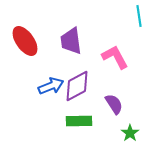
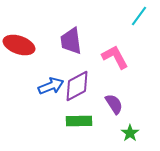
cyan line: rotated 45 degrees clockwise
red ellipse: moved 6 px left, 4 px down; rotated 36 degrees counterclockwise
